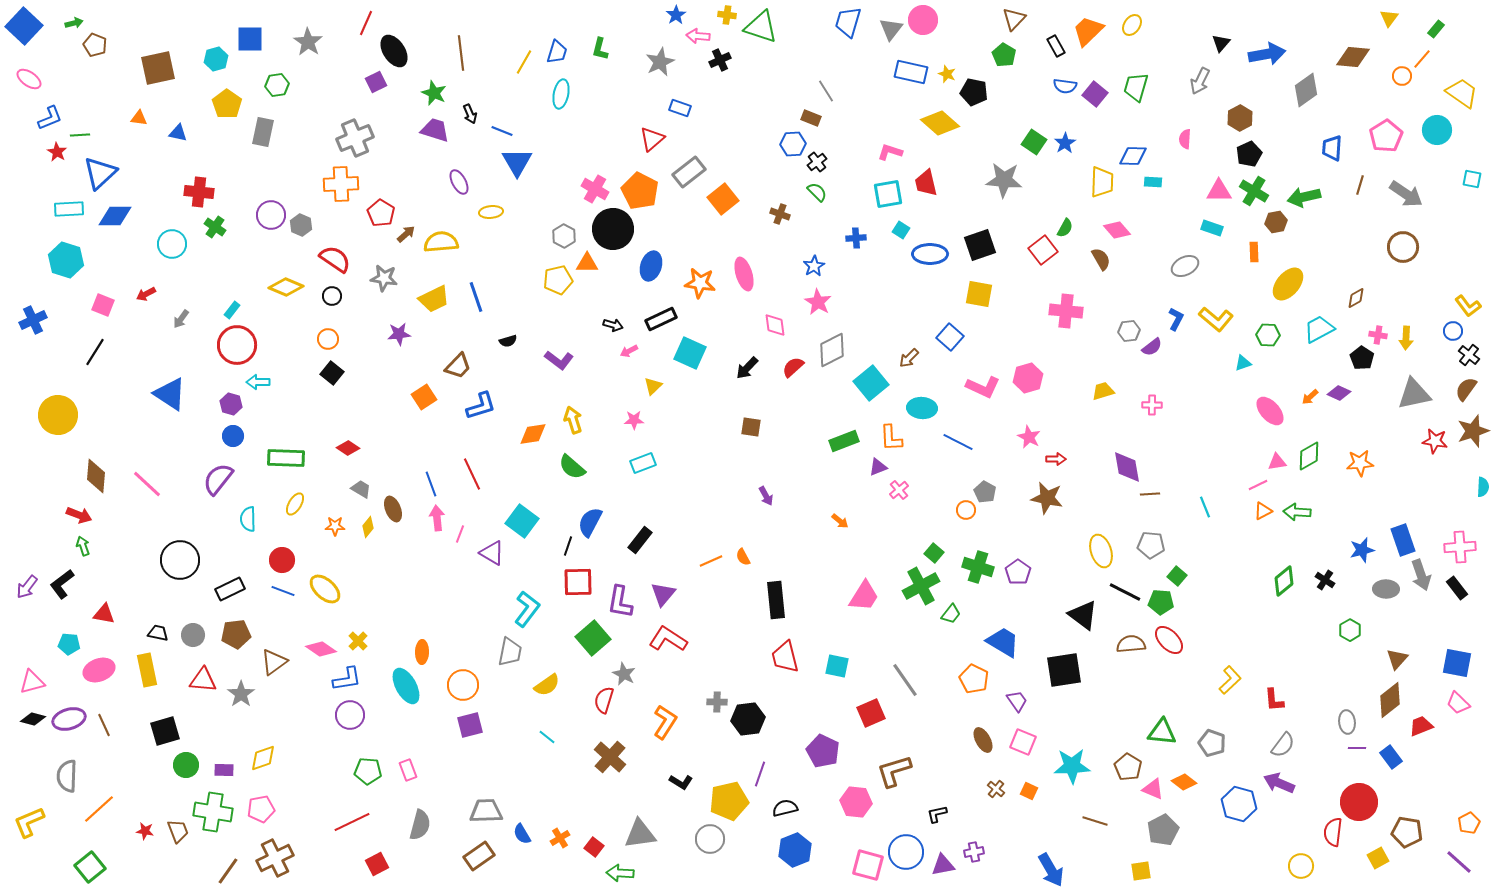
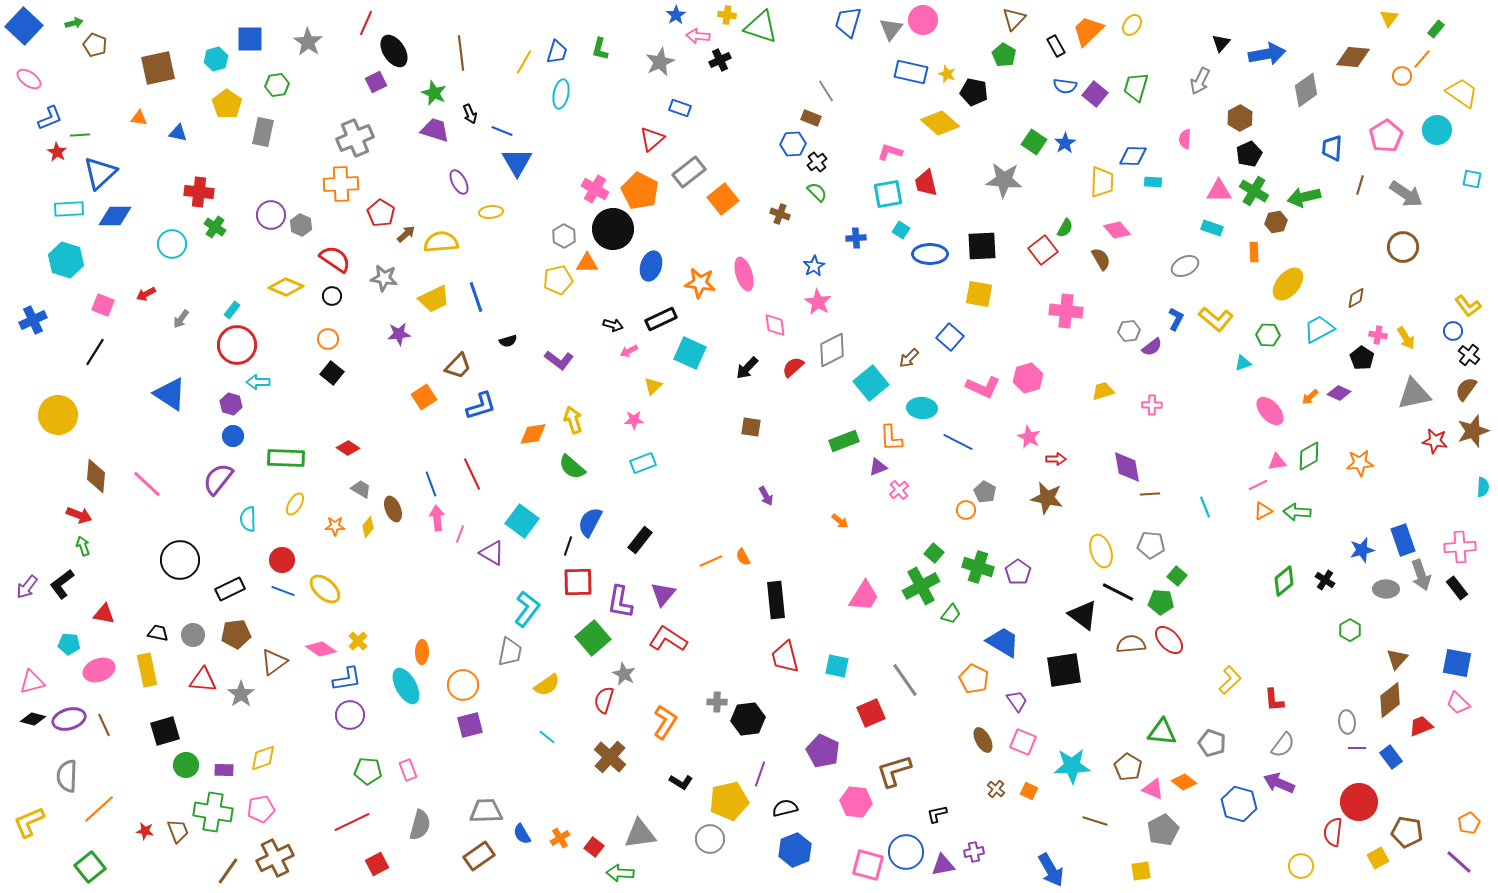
black square at (980, 245): moved 2 px right, 1 px down; rotated 16 degrees clockwise
yellow arrow at (1406, 338): rotated 35 degrees counterclockwise
black line at (1125, 592): moved 7 px left
